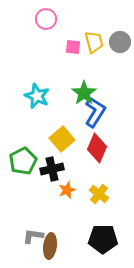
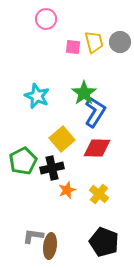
red diamond: rotated 68 degrees clockwise
black cross: moved 1 px up
black pentagon: moved 1 px right, 3 px down; rotated 20 degrees clockwise
